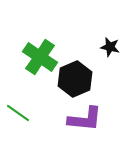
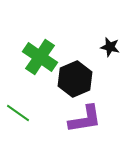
purple L-shape: rotated 15 degrees counterclockwise
